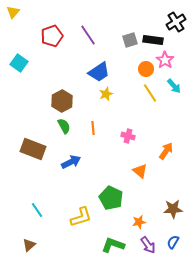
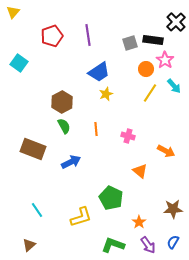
black cross: rotated 12 degrees counterclockwise
purple line: rotated 25 degrees clockwise
gray square: moved 3 px down
yellow line: rotated 66 degrees clockwise
brown hexagon: moved 1 px down
orange line: moved 3 px right, 1 px down
orange arrow: rotated 84 degrees clockwise
orange star: rotated 24 degrees counterclockwise
